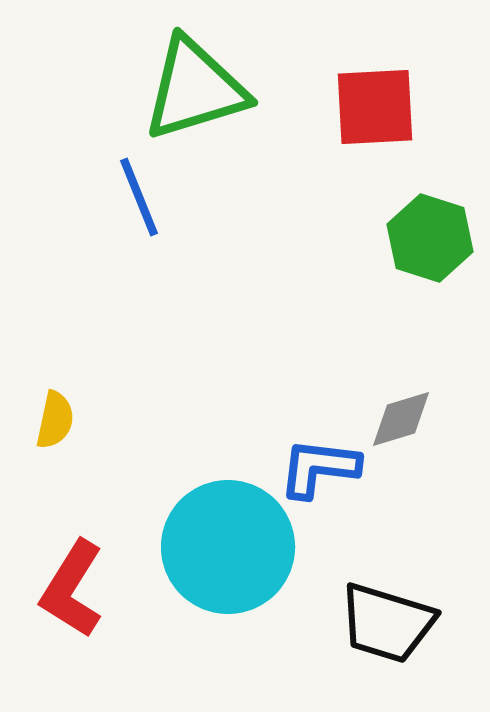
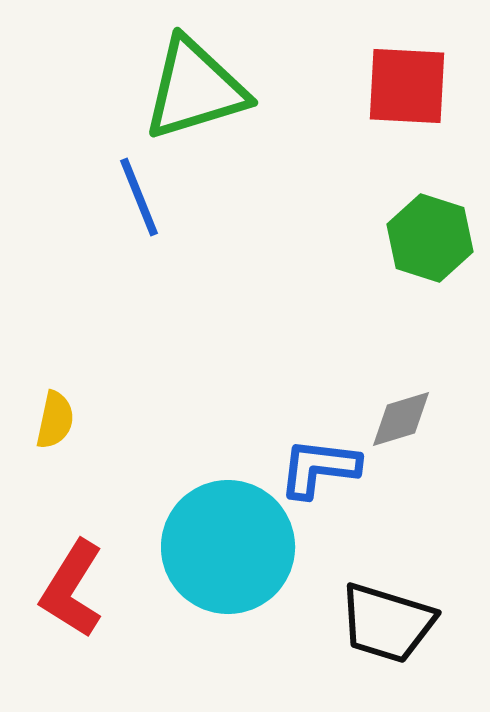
red square: moved 32 px right, 21 px up; rotated 6 degrees clockwise
